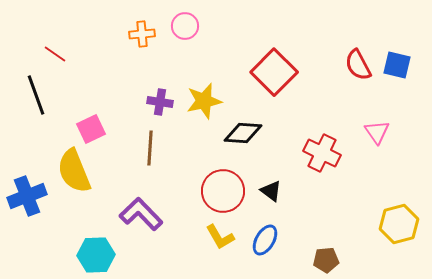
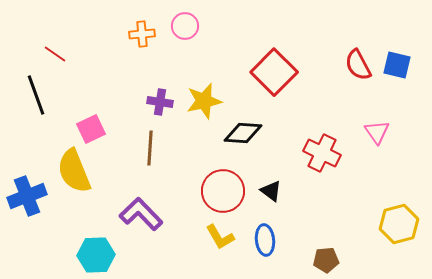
blue ellipse: rotated 36 degrees counterclockwise
